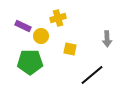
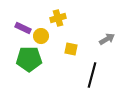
purple rectangle: moved 2 px down
gray arrow: rotated 119 degrees counterclockwise
yellow square: moved 1 px right
green pentagon: moved 1 px left, 3 px up
black line: rotated 35 degrees counterclockwise
